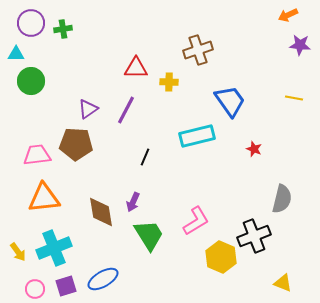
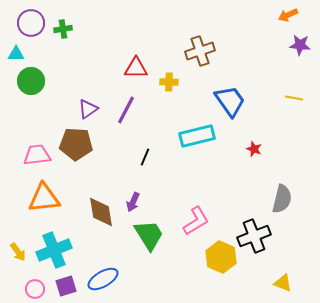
brown cross: moved 2 px right, 1 px down
cyan cross: moved 2 px down
